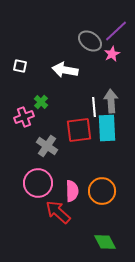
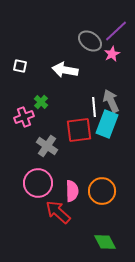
gray arrow: rotated 20 degrees counterclockwise
cyan rectangle: moved 4 px up; rotated 24 degrees clockwise
